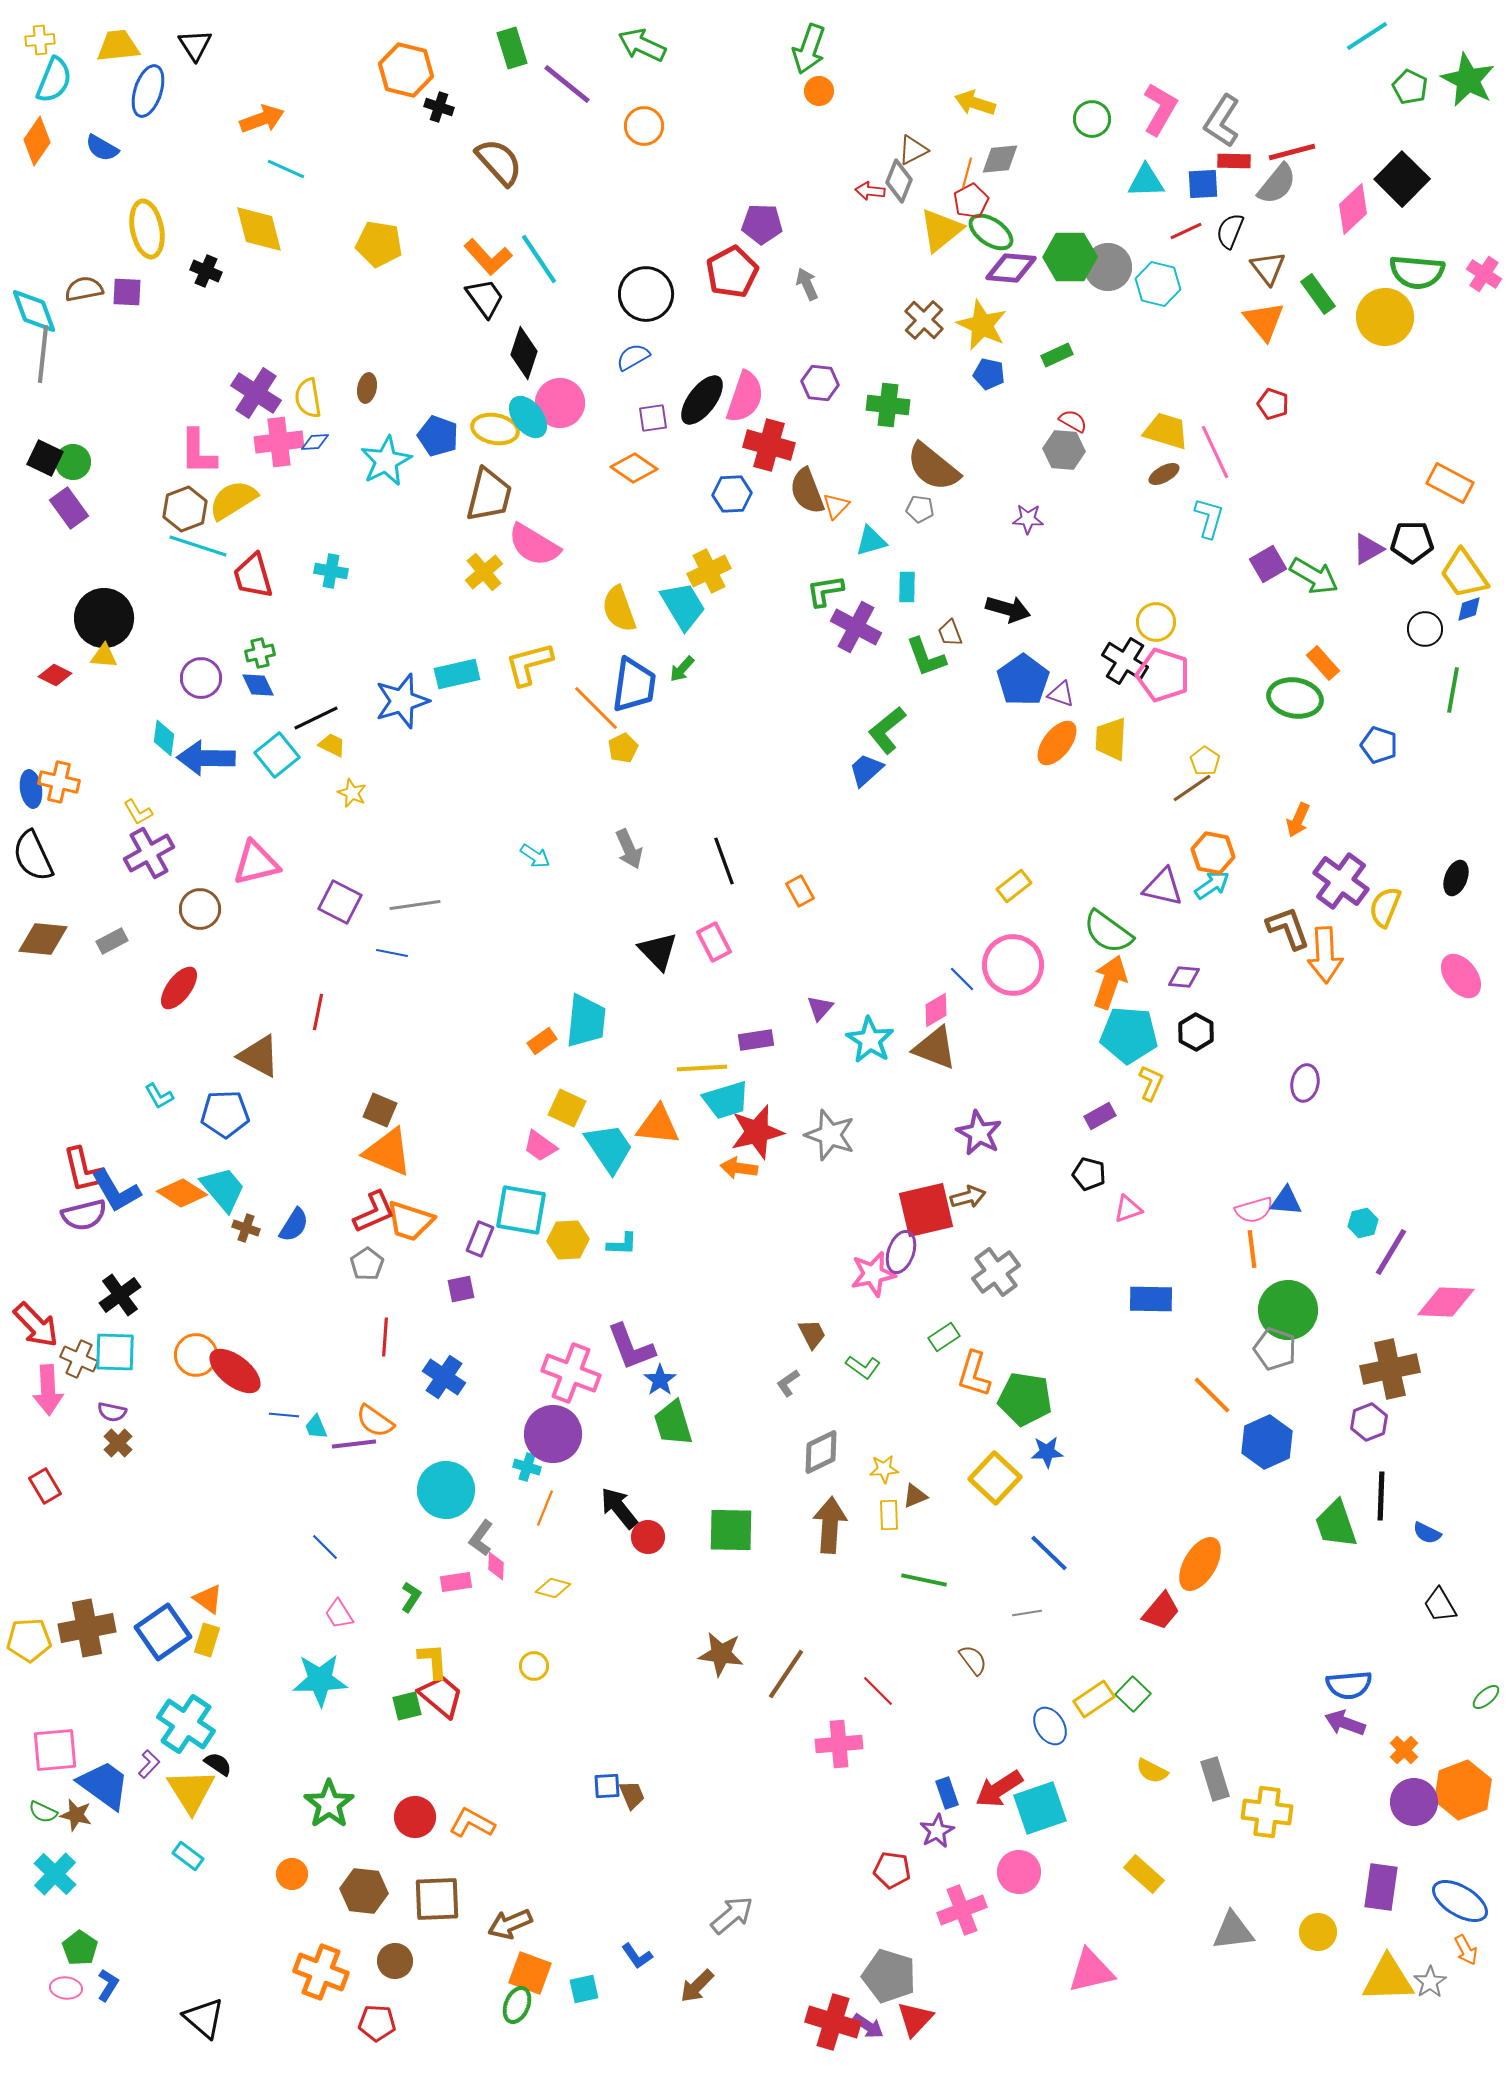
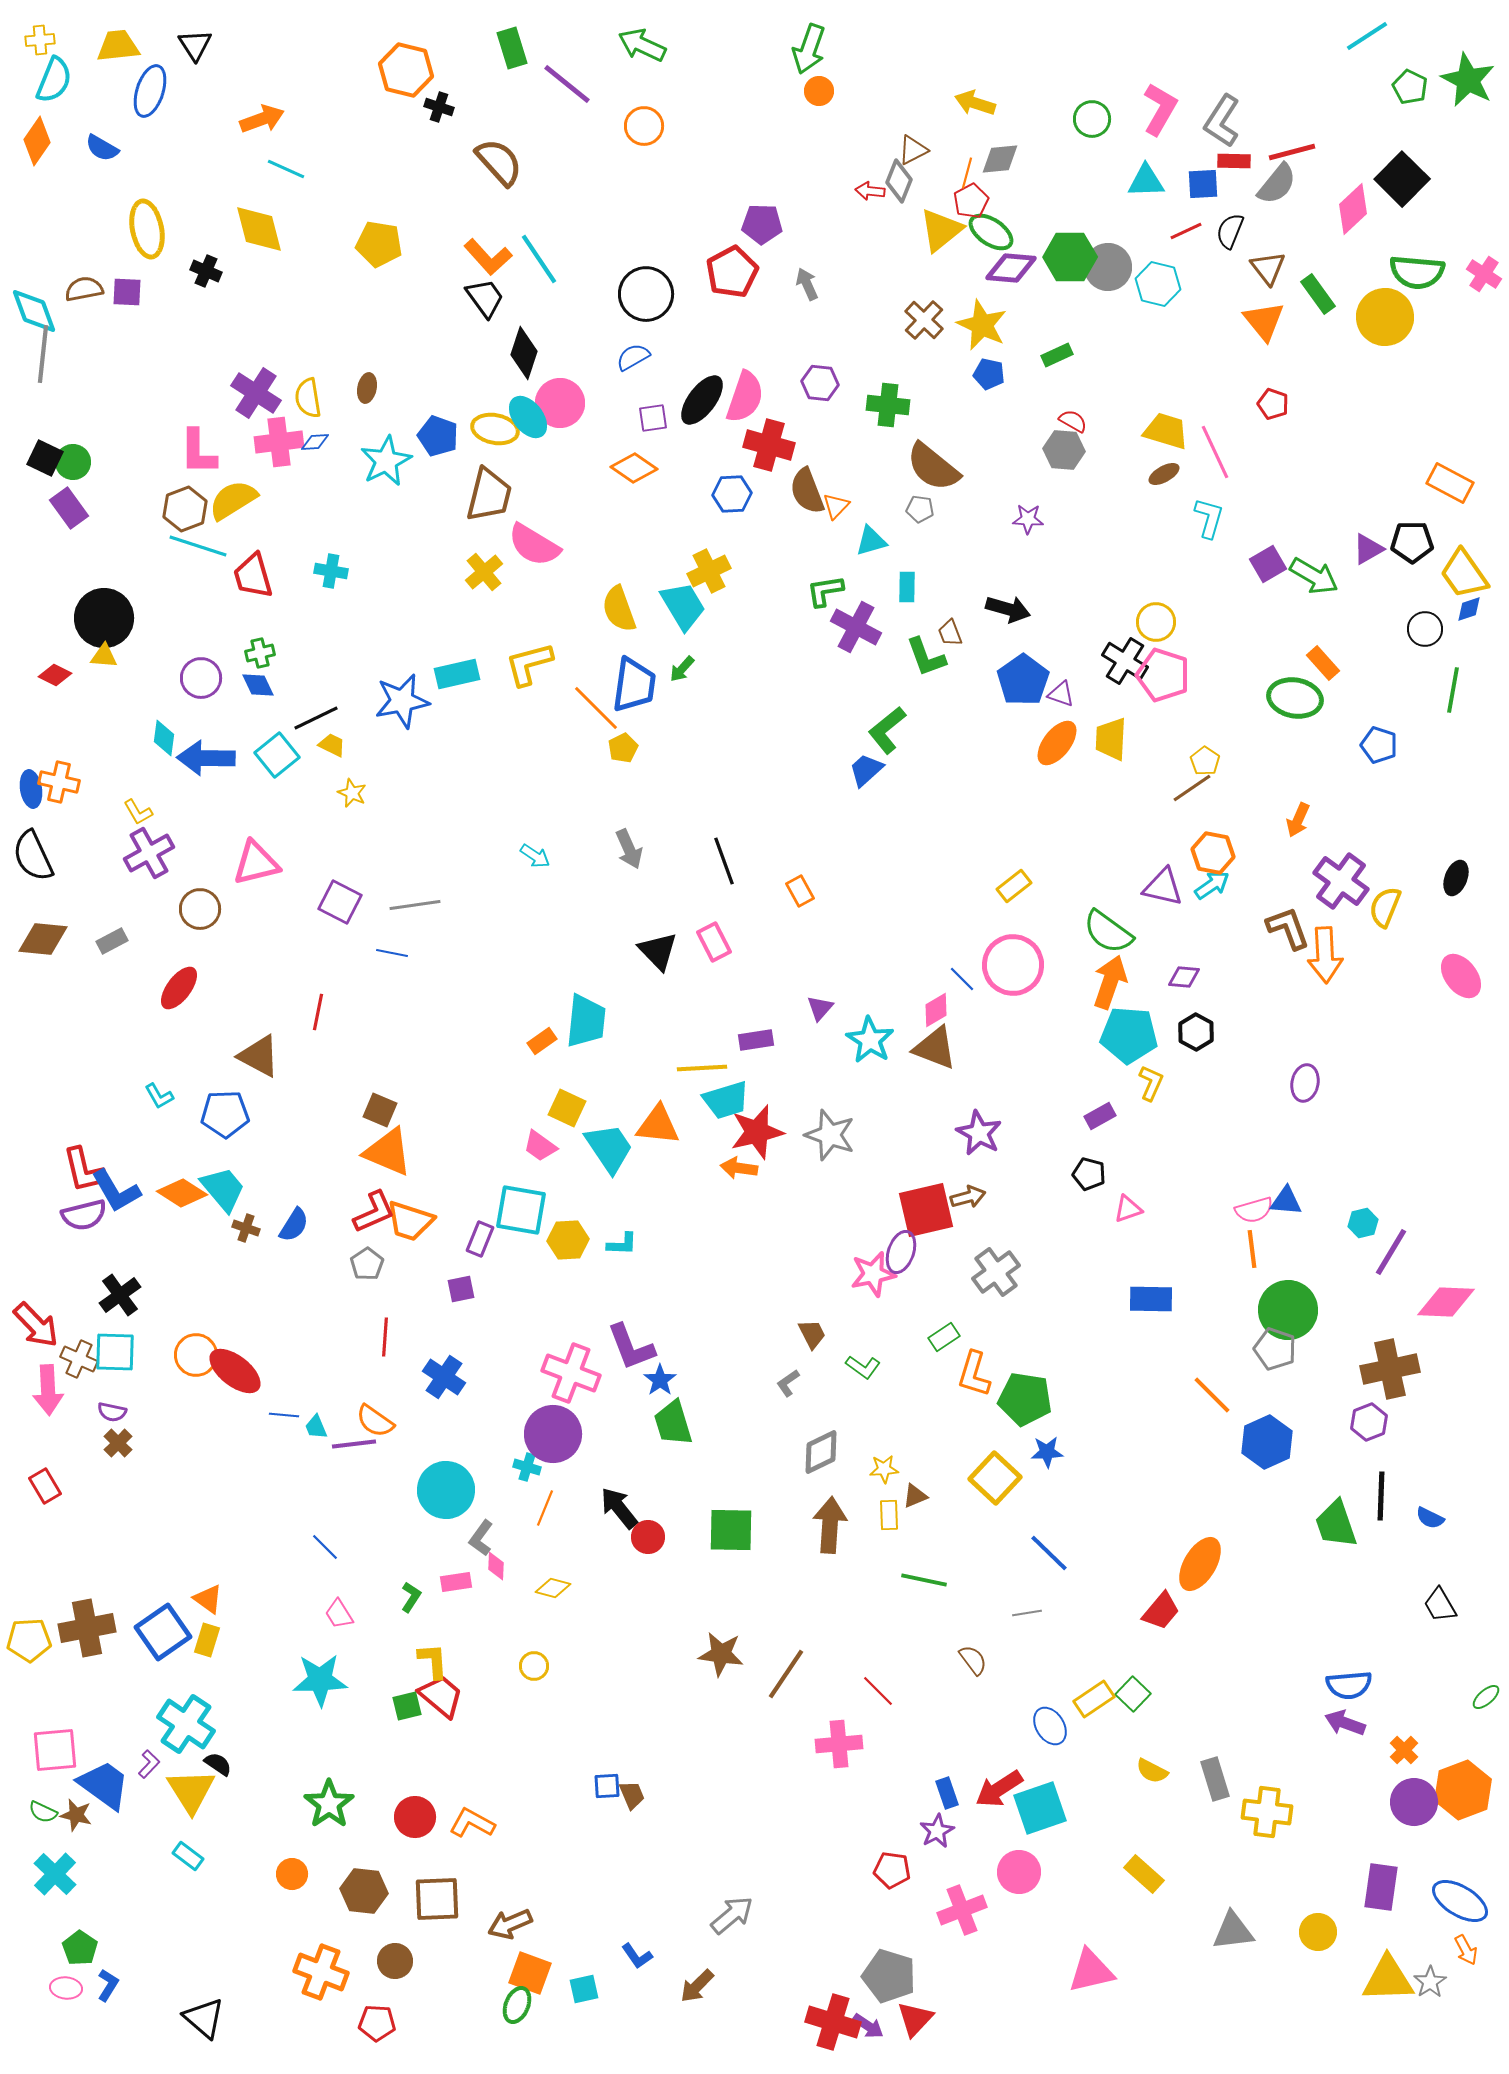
blue ellipse at (148, 91): moved 2 px right
blue star at (402, 701): rotated 6 degrees clockwise
blue semicircle at (1427, 1533): moved 3 px right, 15 px up
